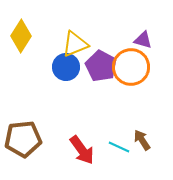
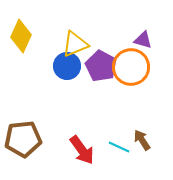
yellow diamond: rotated 8 degrees counterclockwise
blue circle: moved 1 px right, 1 px up
